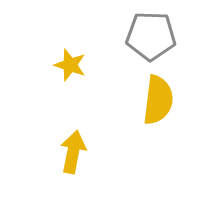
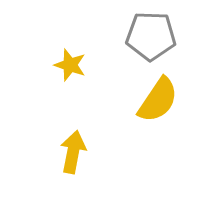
yellow semicircle: rotated 27 degrees clockwise
